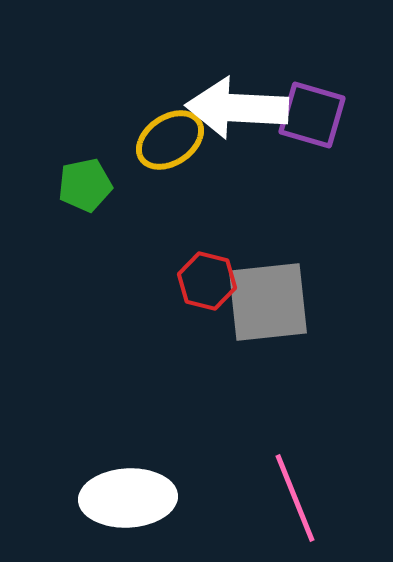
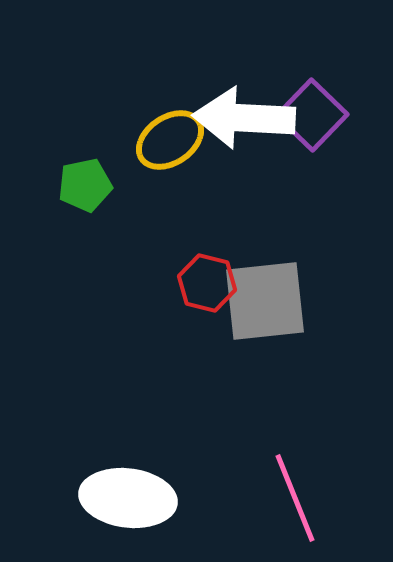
white arrow: moved 7 px right, 10 px down
purple square: rotated 28 degrees clockwise
red hexagon: moved 2 px down
gray square: moved 3 px left, 1 px up
white ellipse: rotated 10 degrees clockwise
